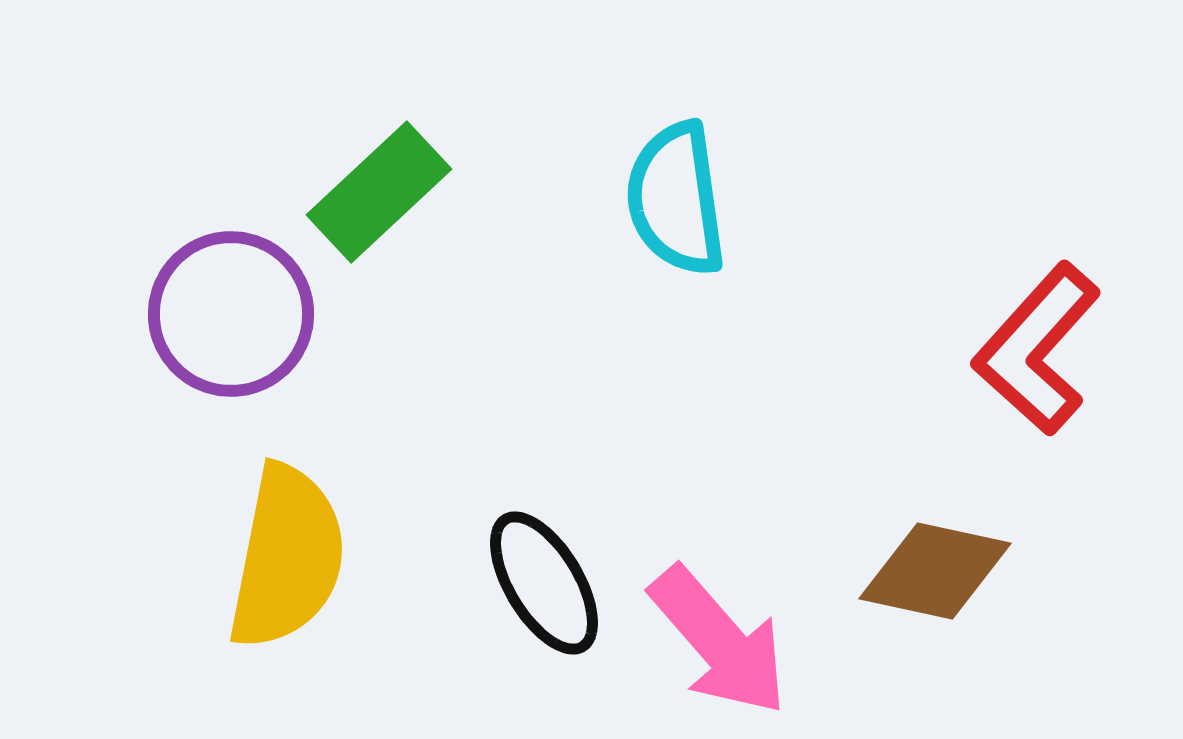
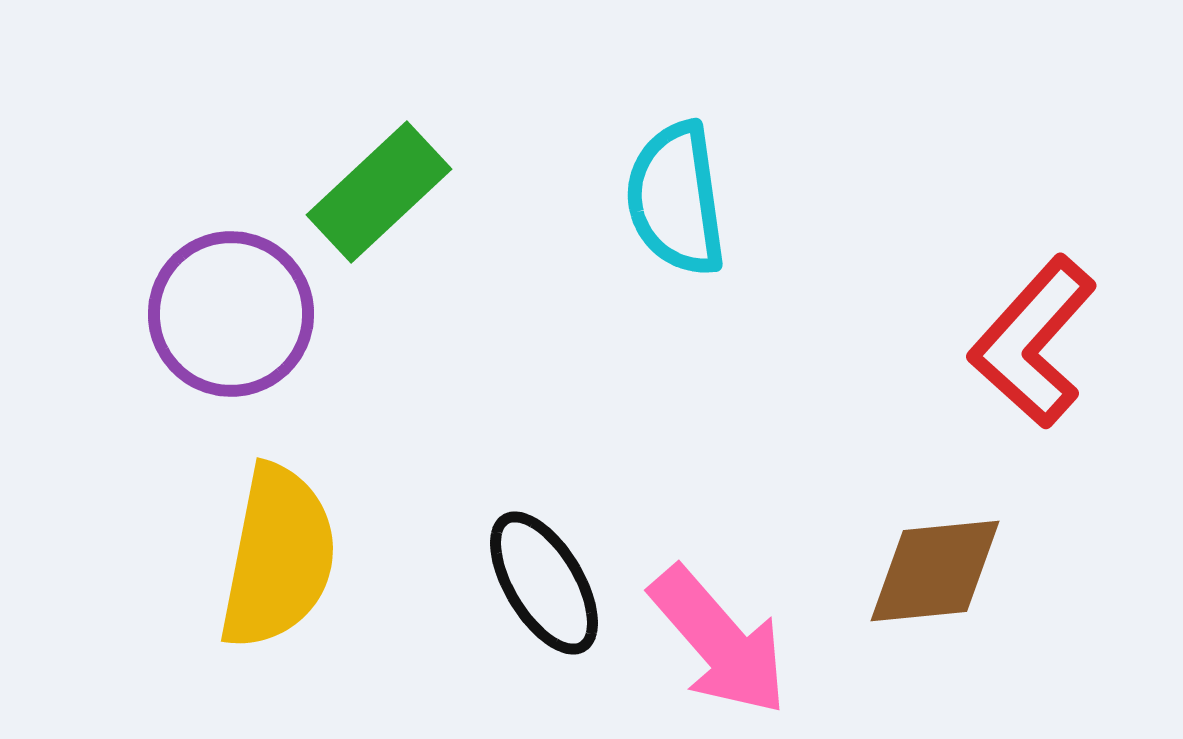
red L-shape: moved 4 px left, 7 px up
yellow semicircle: moved 9 px left
brown diamond: rotated 18 degrees counterclockwise
